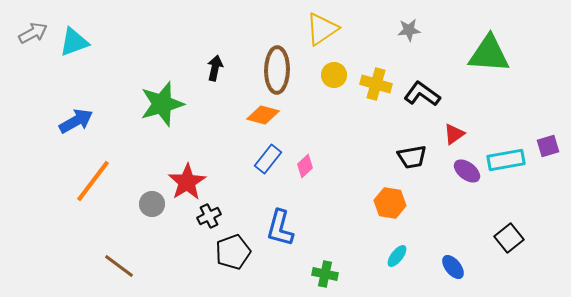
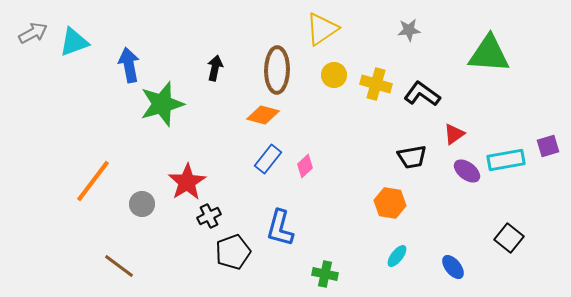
blue arrow: moved 53 px right, 56 px up; rotated 72 degrees counterclockwise
gray circle: moved 10 px left
black square: rotated 12 degrees counterclockwise
